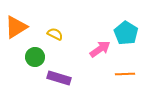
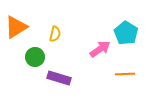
yellow semicircle: rotated 77 degrees clockwise
